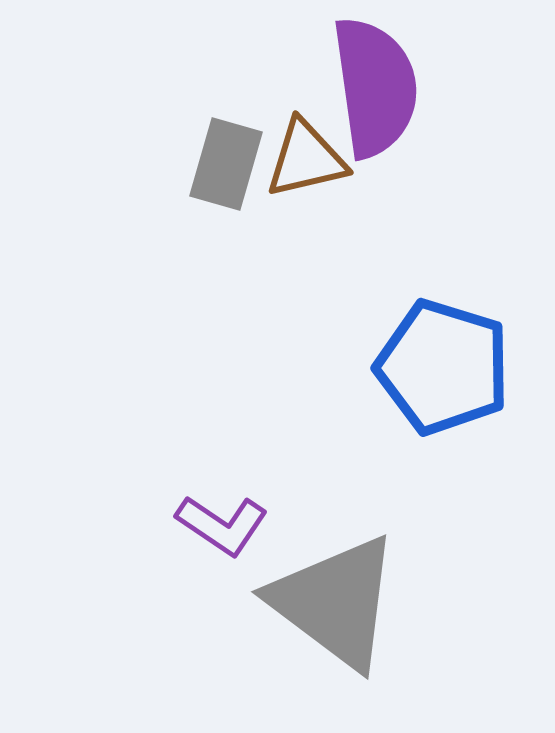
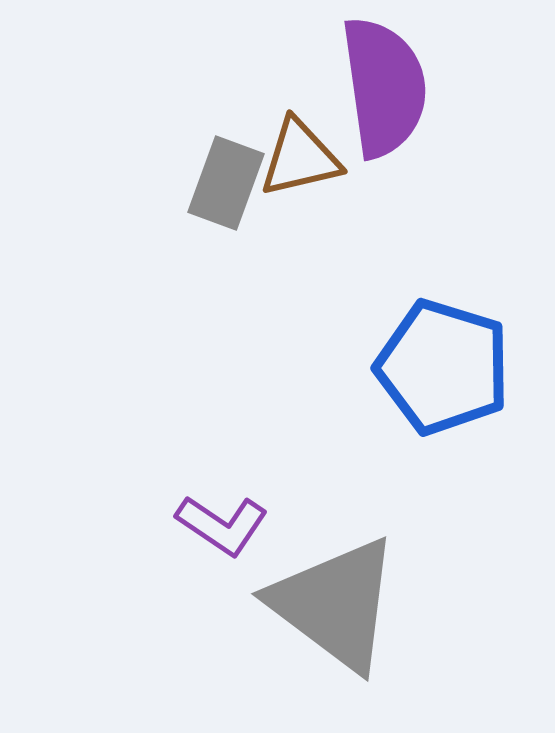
purple semicircle: moved 9 px right
brown triangle: moved 6 px left, 1 px up
gray rectangle: moved 19 px down; rotated 4 degrees clockwise
gray triangle: moved 2 px down
